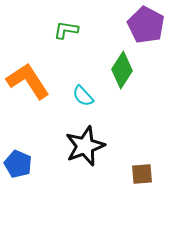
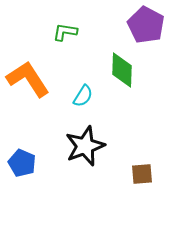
green L-shape: moved 1 px left, 2 px down
green diamond: rotated 30 degrees counterclockwise
orange L-shape: moved 2 px up
cyan semicircle: rotated 105 degrees counterclockwise
blue pentagon: moved 4 px right, 1 px up
